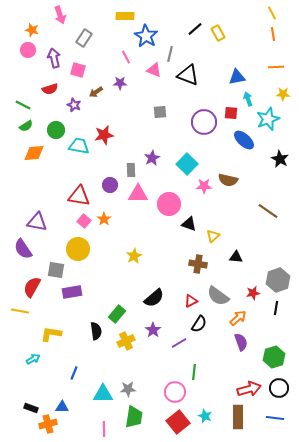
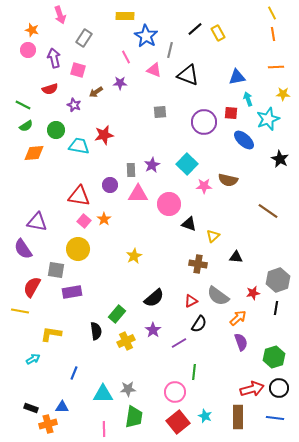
gray line at (170, 54): moved 4 px up
purple star at (152, 158): moved 7 px down
red arrow at (249, 389): moved 3 px right
